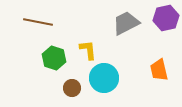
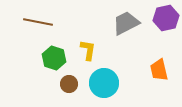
yellow L-shape: rotated 15 degrees clockwise
cyan circle: moved 5 px down
brown circle: moved 3 px left, 4 px up
